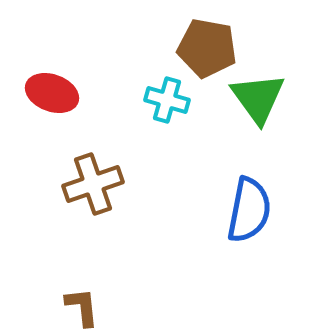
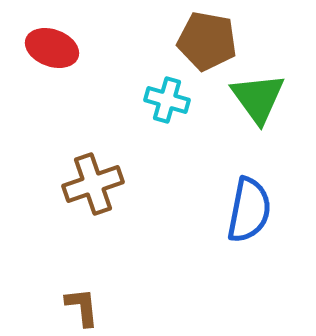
brown pentagon: moved 7 px up
red ellipse: moved 45 px up
